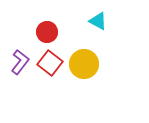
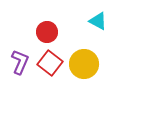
purple L-shape: rotated 15 degrees counterclockwise
